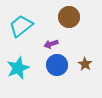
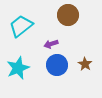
brown circle: moved 1 px left, 2 px up
